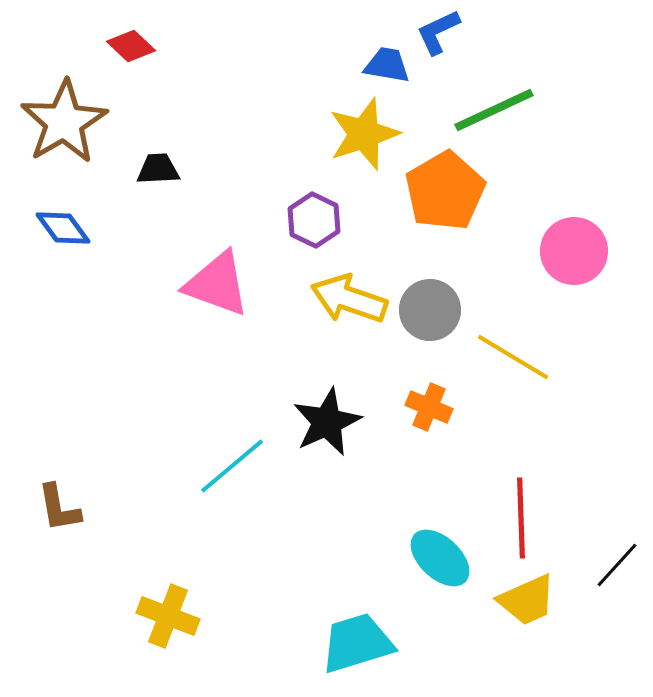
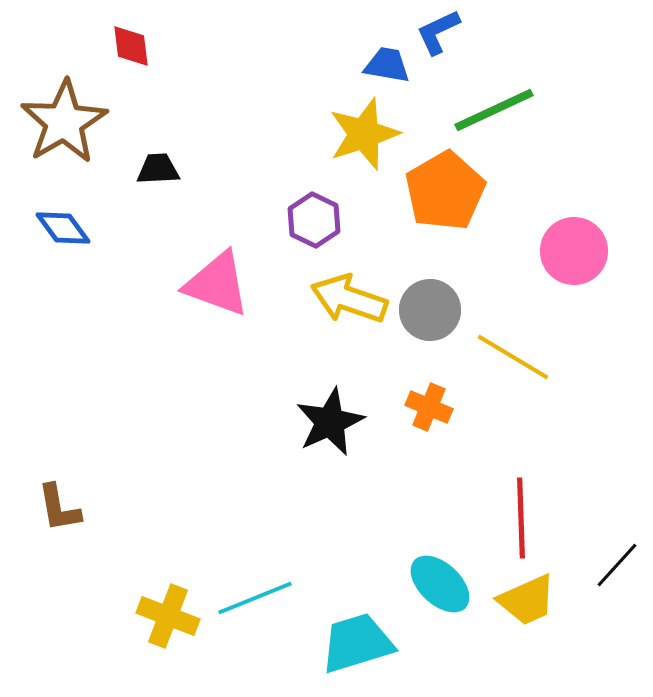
red diamond: rotated 39 degrees clockwise
black star: moved 3 px right
cyan line: moved 23 px right, 132 px down; rotated 18 degrees clockwise
cyan ellipse: moved 26 px down
